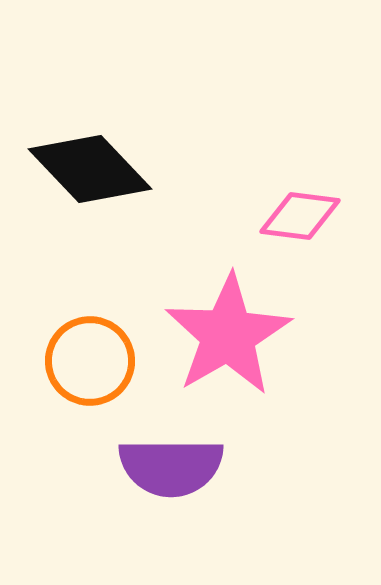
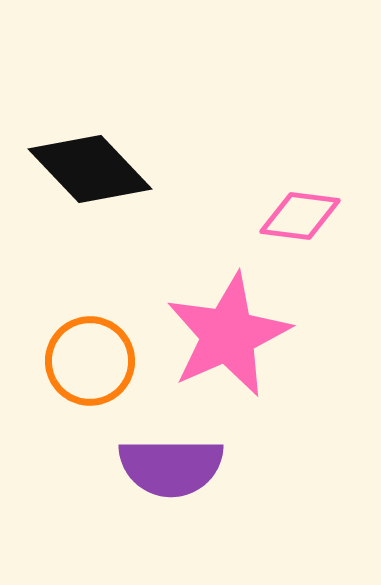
pink star: rotated 6 degrees clockwise
